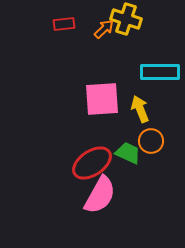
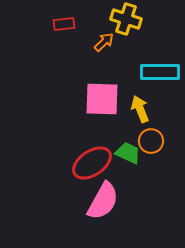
orange arrow: moved 13 px down
pink square: rotated 6 degrees clockwise
pink semicircle: moved 3 px right, 6 px down
